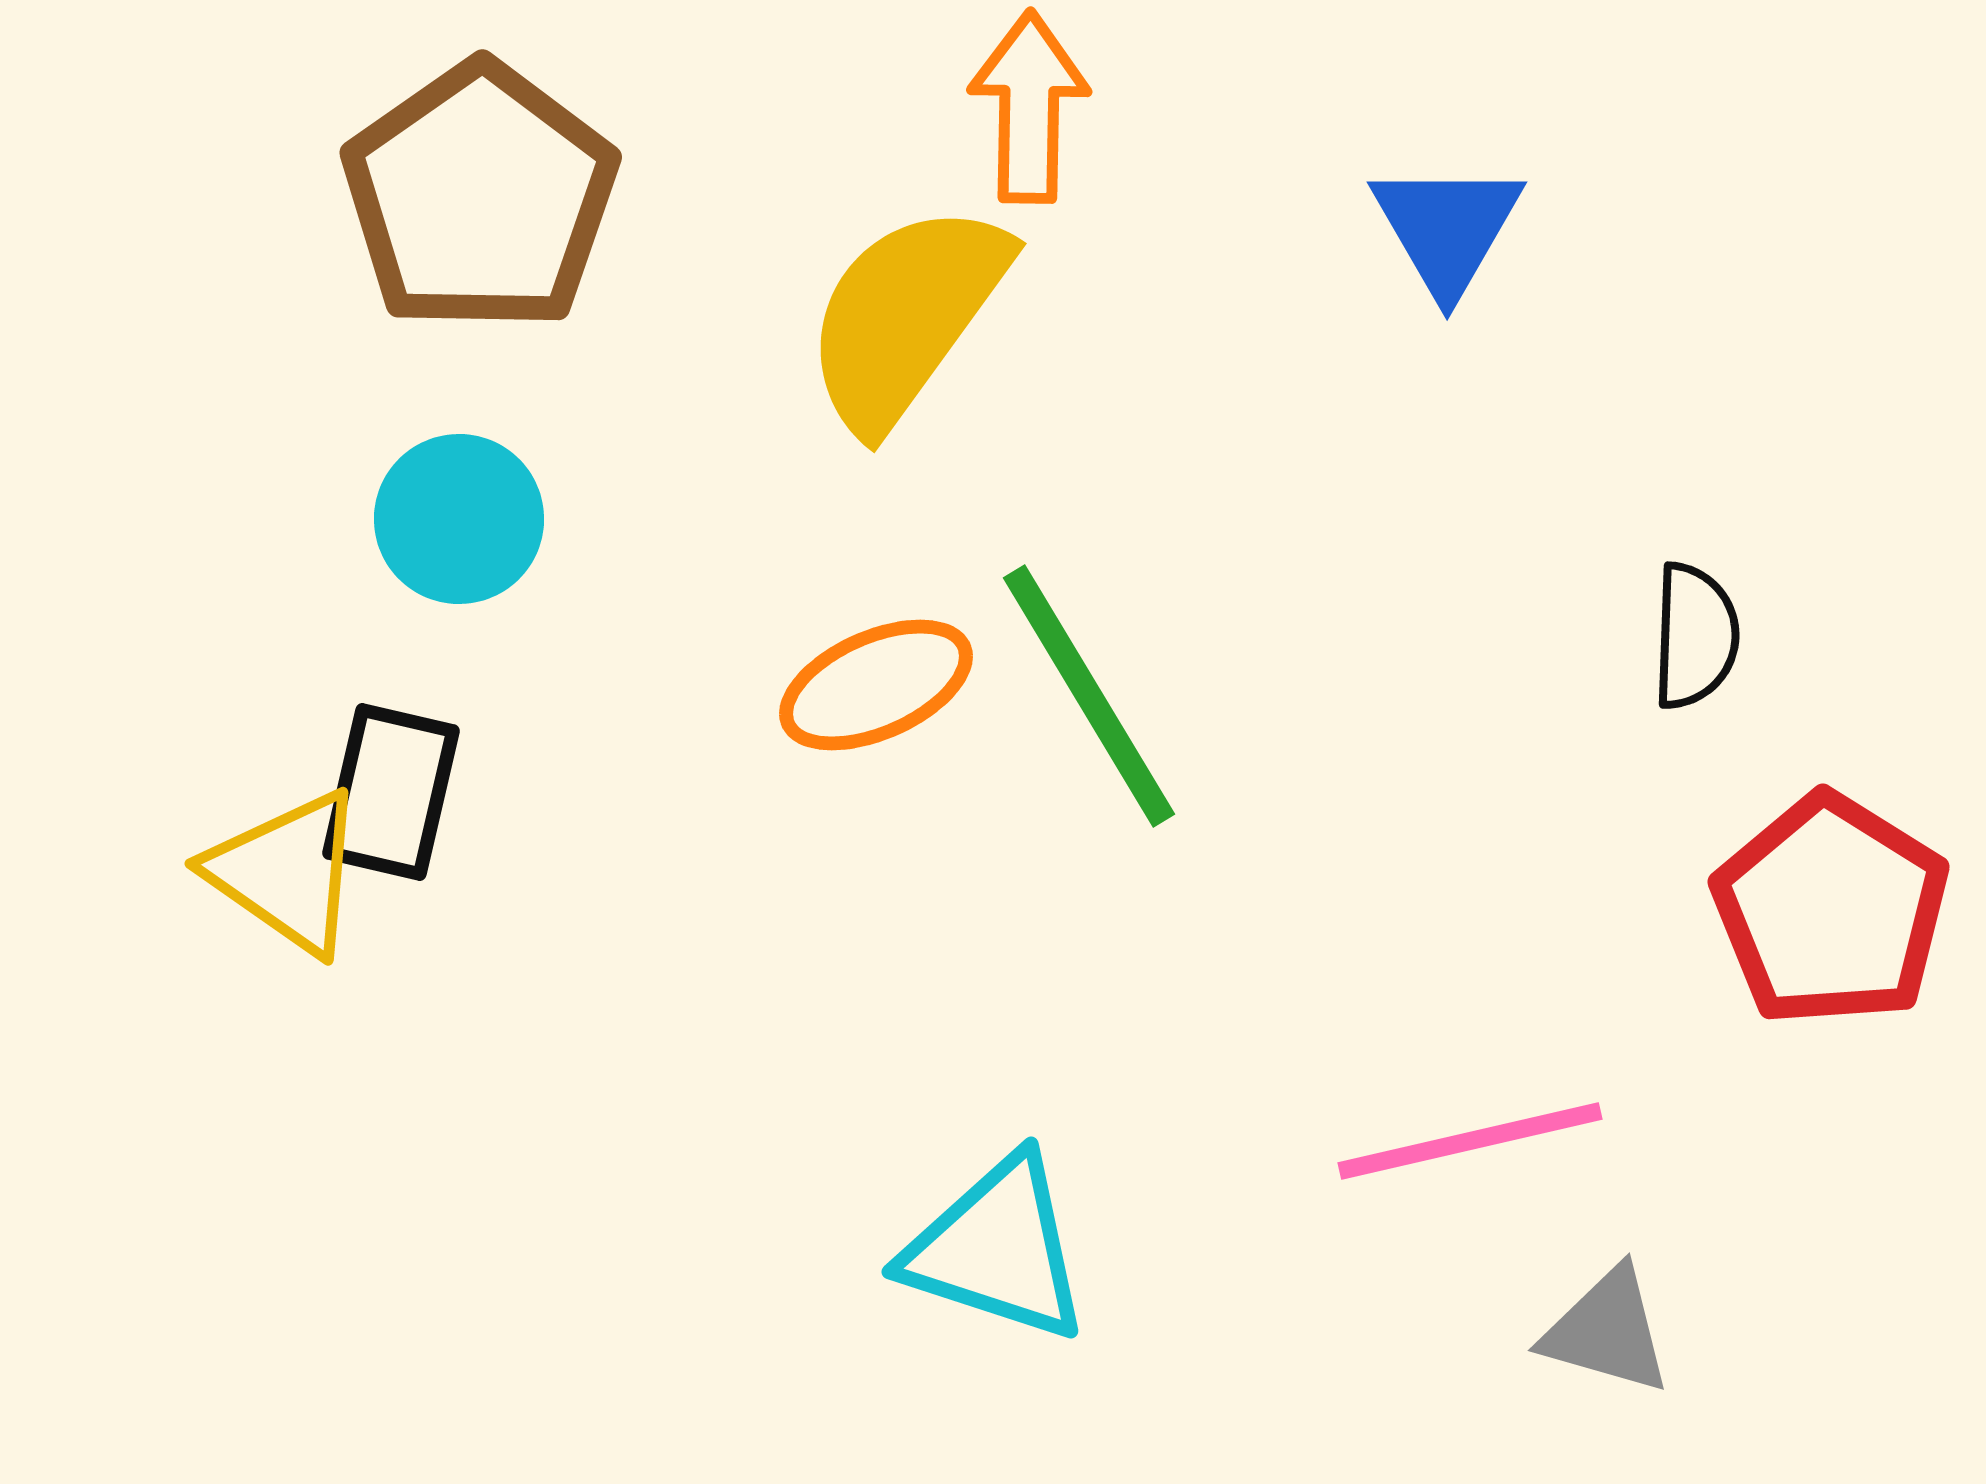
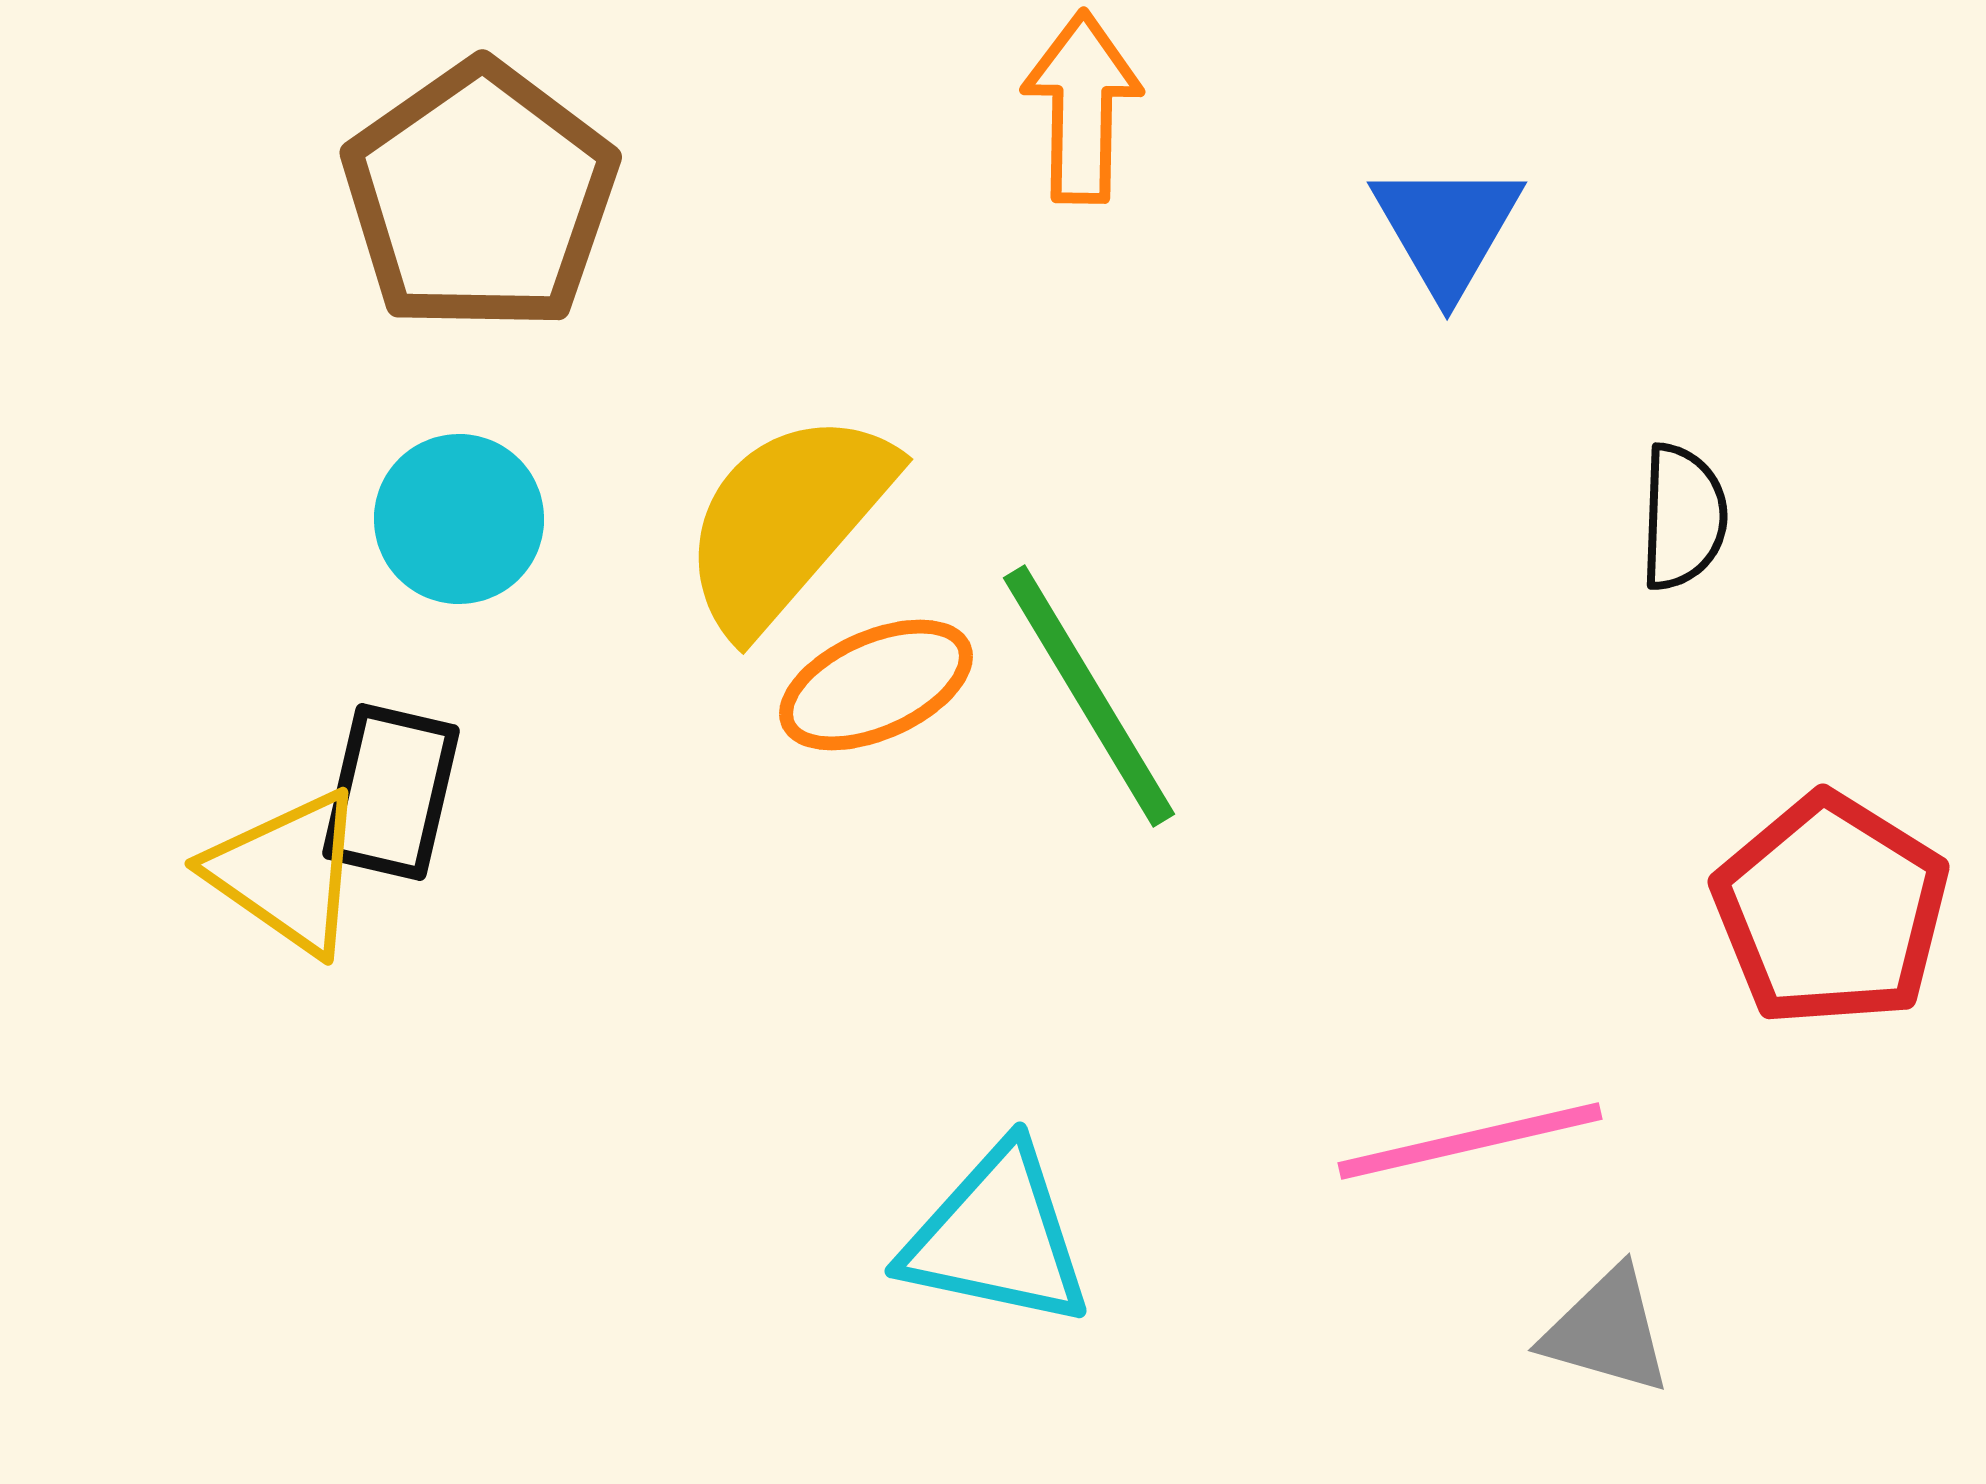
orange arrow: moved 53 px right
yellow semicircle: moved 119 px left, 205 px down; rotated 5 degrees clockwise
black semicircle: moved 12 px left, 119 px up
cyan triangle: moved 12 px up; rotated 6 degrees counterclockwise
